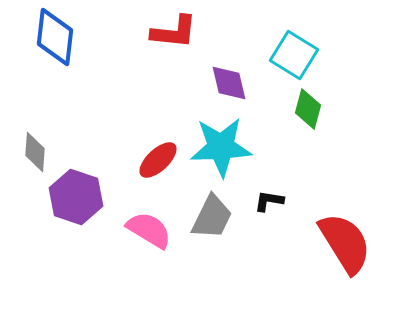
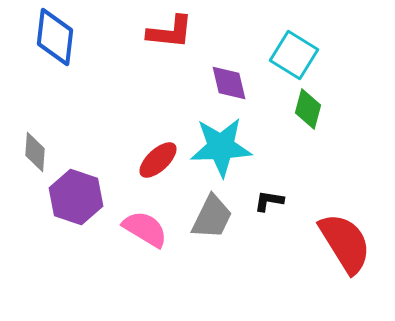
red L-shape: moved 4 px left
pink semicircle: moved 4 px left, 1 px up
